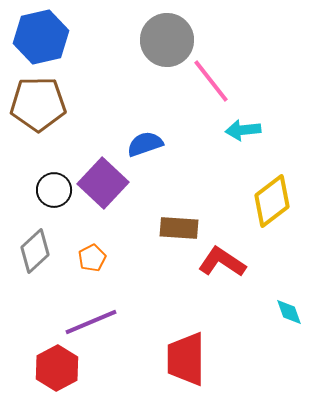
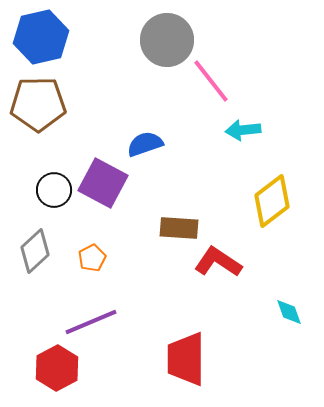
purple square: rotated 15 degrees counterclockwise
red L-shape: moved 4 px left
